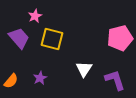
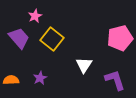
yellow square: rotated 25 degrees clockwise
white triangle: moved 4 px up
orange semicircle: moved 1 px up; rotated 133 degrees counterclockwise
